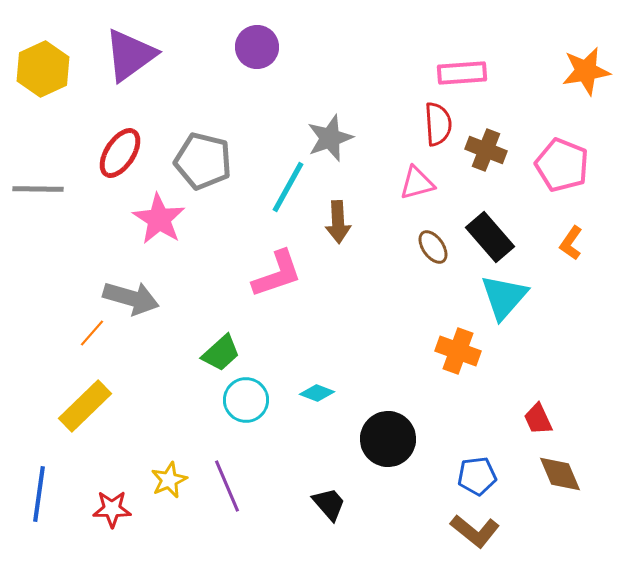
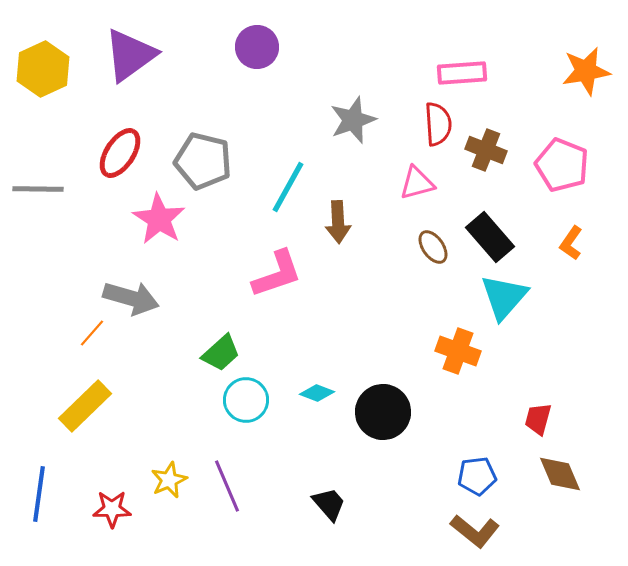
gray star: moved 23 px right, 18 px up
red trapezoid: rotated 40 degrees clockwise
black circle: moved 5 px left, 27 px up
